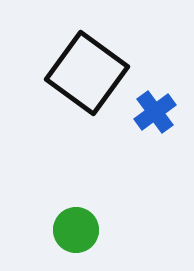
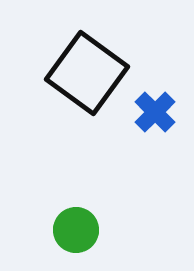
blue cross: rotated 9 degrees counterclockwise
